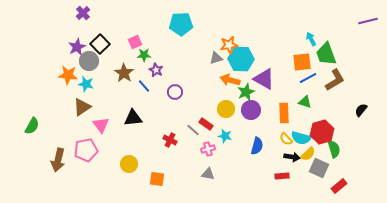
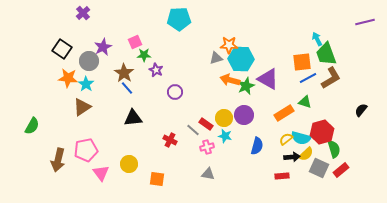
purple line at (368, 21): moved 3 px left, 1 px down
cyan pentagon at (181, 24): moved 2 px left, 5 px up
cyan arrow at (311, 39): moved 6 px right
black square at (100, 44): moved 38 px left, 5 px down; rotated 12 degrees counterclockwise
orange star at (229, 45): rotated 12 degrees clockwise
purple star at (77, 47): moved 26 px right
orange star at (68, 75): moved 3 px down
purple triangle at (264, 79): moved 4 px right
brown L-shape at (335, 80): moved 4 px left, 2 px up
cyan star at (86, 84): rotated 21 degrees clockwise
blue line at (144, 86): moved 17 px left, 2 px down
green star at (246, 92): moved 6 px up
yellow circle at (226, 109): moved 2 px left, 9 px down
purple circle at (251, 110): moved 7 px left, 5 px down
orange rectangle at (284, 113): rotated 60 degrees clockwise
pink triangle at (101, 125): moved 48 px down
yellow semicircle at (286, 139): rotated 96 degrees clockwise
pink cross at (208, 149): moved 1 px left, 2 px up
yellow semicircle at (308, 154): moved 2 px left
black arrow at (292, 157): rotated 14 degrees counterclockwise
red rectangle at (339, 186): moved 2 px right, 16 px up
